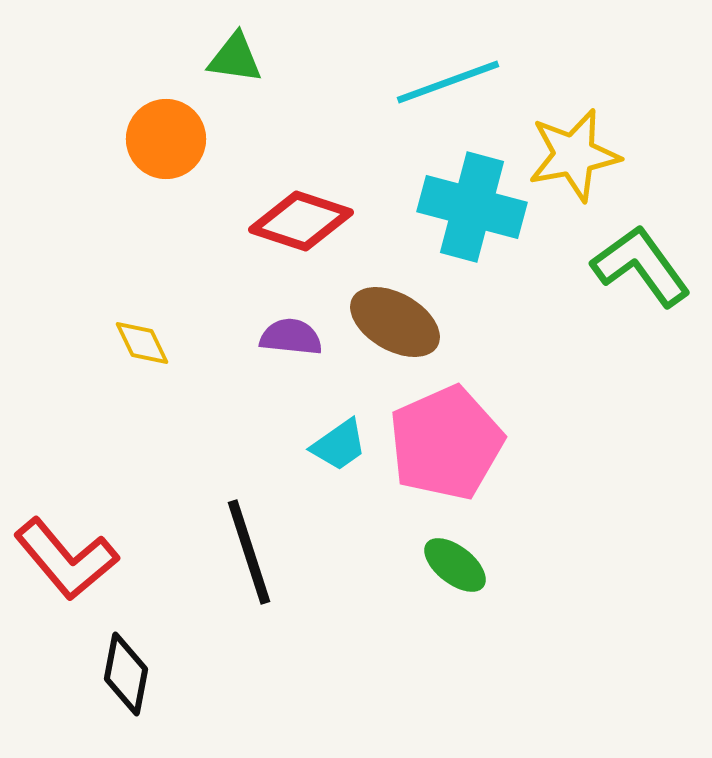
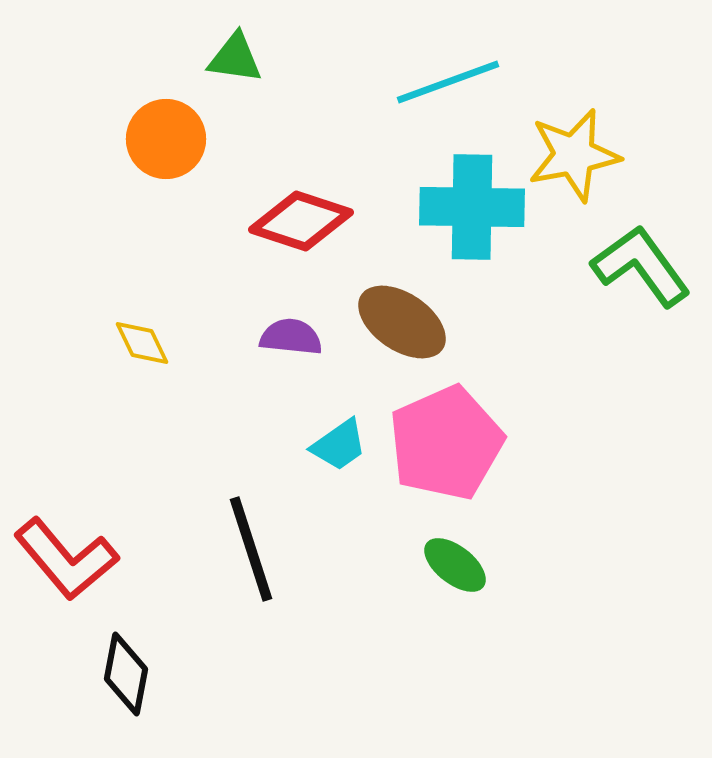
cyan cross: rotated 14 degrees counterclockwise
brown ellipse: moved 7 px right; rotated 4 degrees clockwise
black line: moved 2 px right, 3 px up
